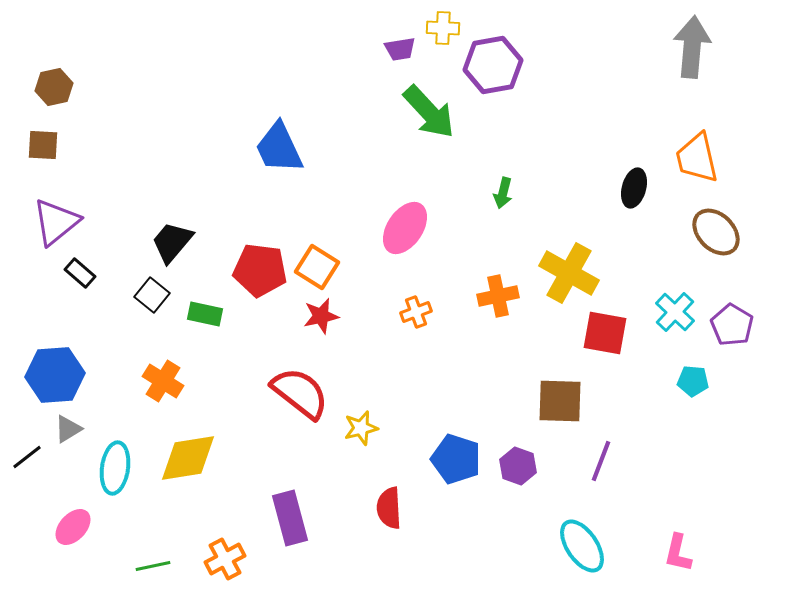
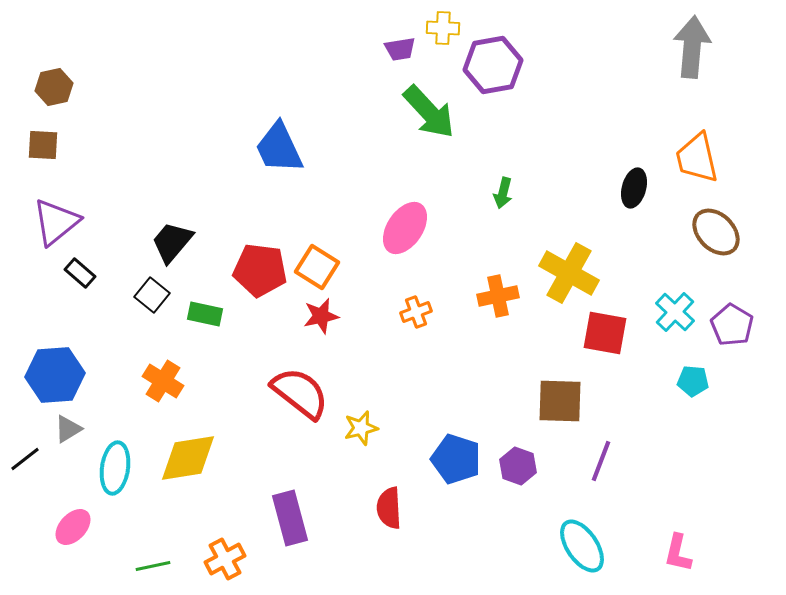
black line at (27, 457): moved 2 px left, 2 px down
